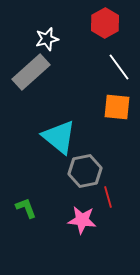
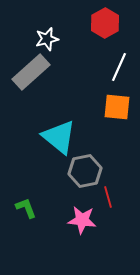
white line: rotated 60 degrees clockwise
